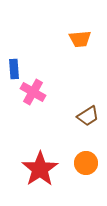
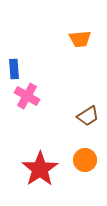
pink cross: moved 6 px left, 4 px down
orange circle: moved 1 px left, 3 px up
